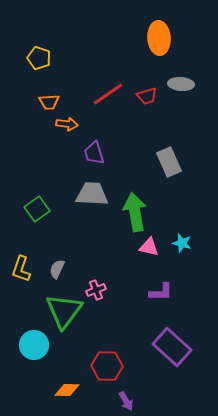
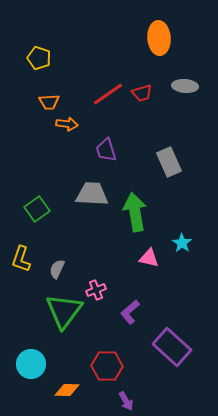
gray ellipse: moved 4 px right, 2 px down
red trapezoid: moved 5 px left, 3 px up
purple trapezoid: moved 12 px right, 3 px up
cyan star: rotated 18 degrees clockwise
pink triangle: moved 11 px down
yellow L-shape: moved 10 px up
purple L-shape: moved 31 px left, 20 px down; rotated 140 degrees clockwise
cyan circle: moved 3 px left, 19 px down
